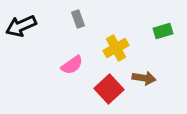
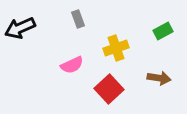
black arrow: moved 1 px left, 2 px down
green rectangle: rotated 12 degrees counterclockwise
yellow cross: rotated 10 degrees clockwise
pink semicircle: rotated 10 degrees clockwise
brown arrow: moved 15 px right
